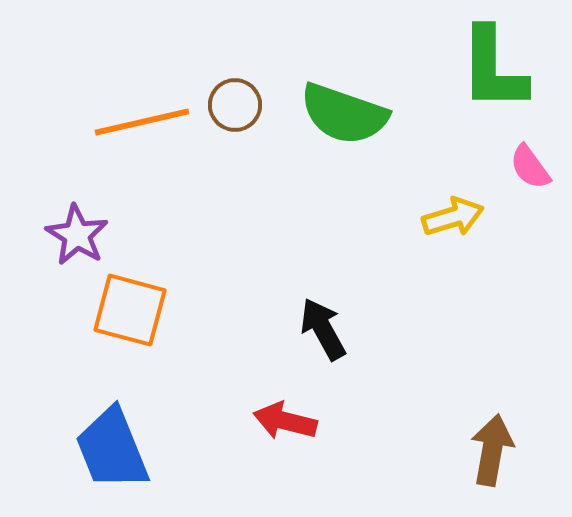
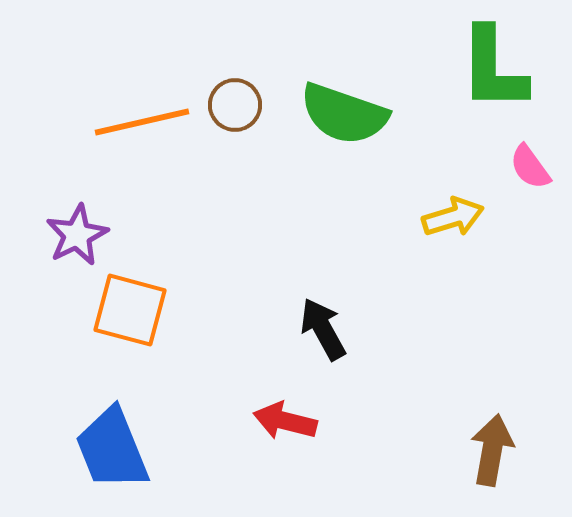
purple star: rotated 14 degrees clockwise
